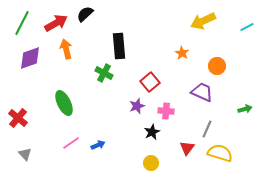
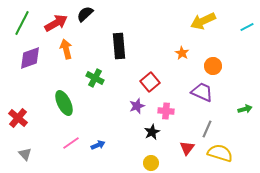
orange circle: moved 4 px left
green cross: moved 9 px left, 5 px down
